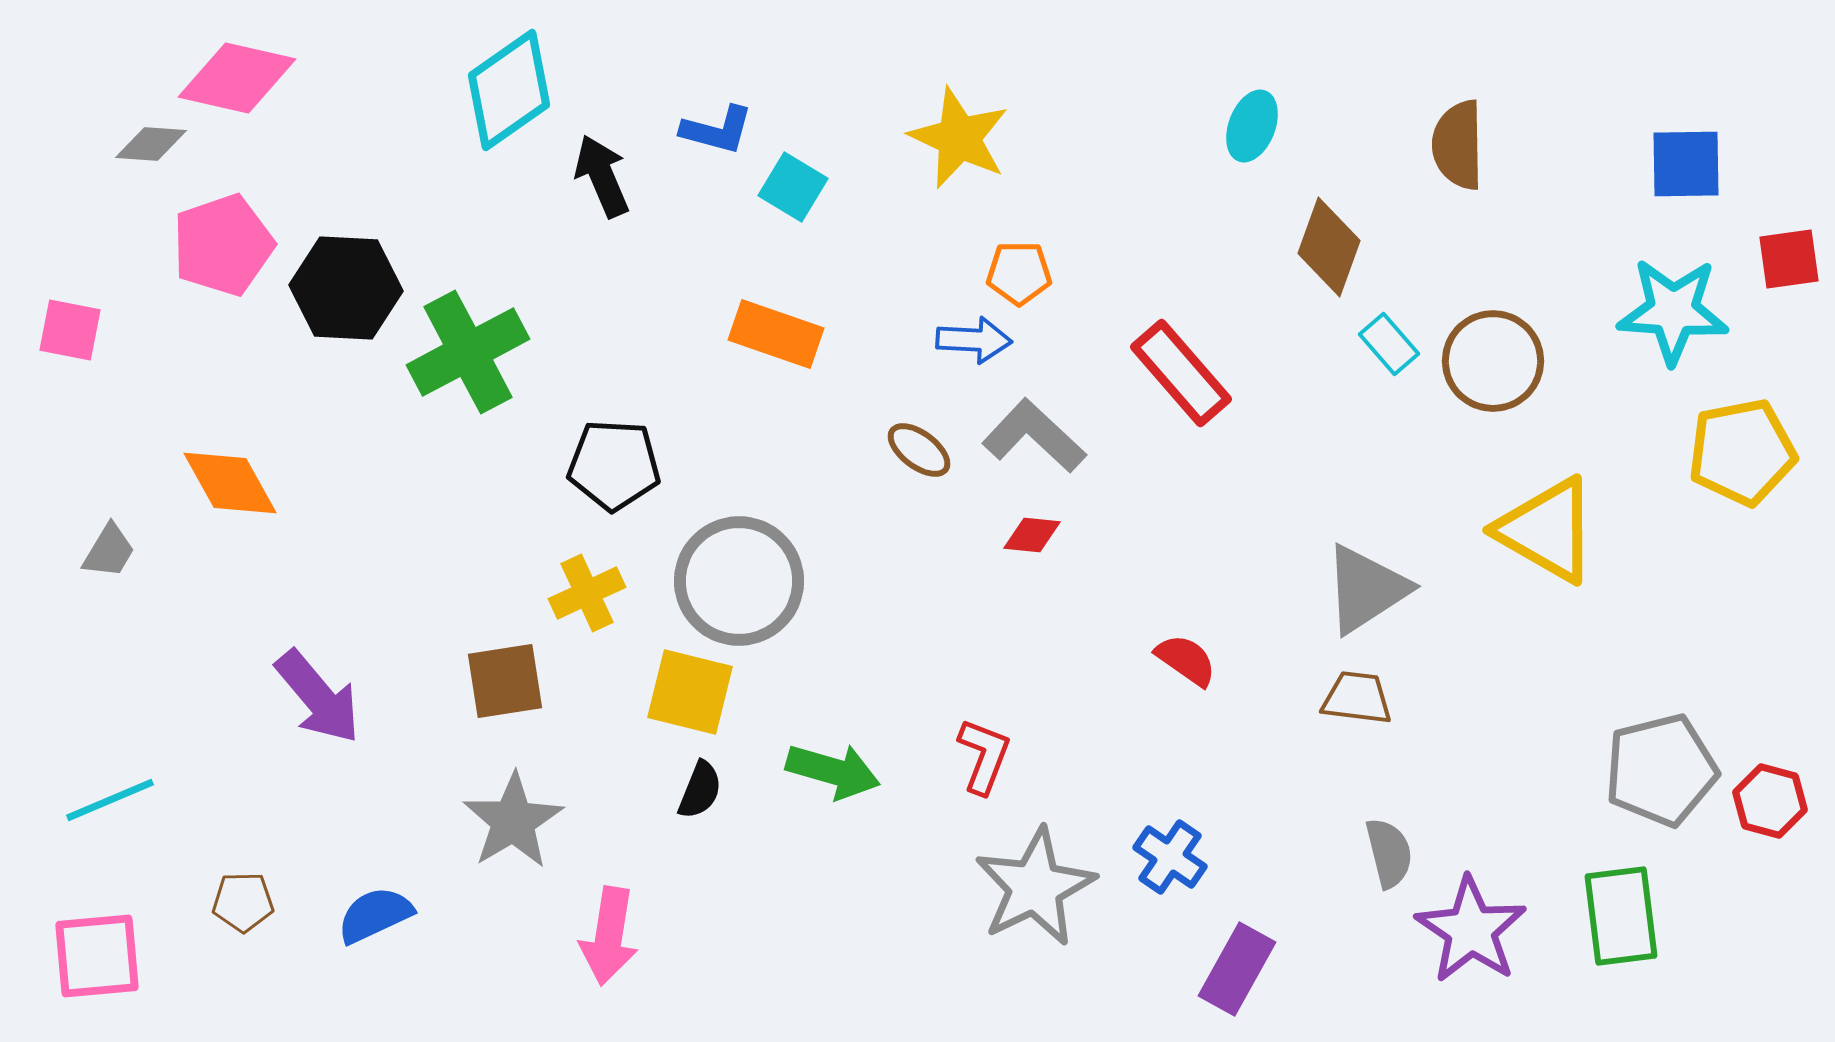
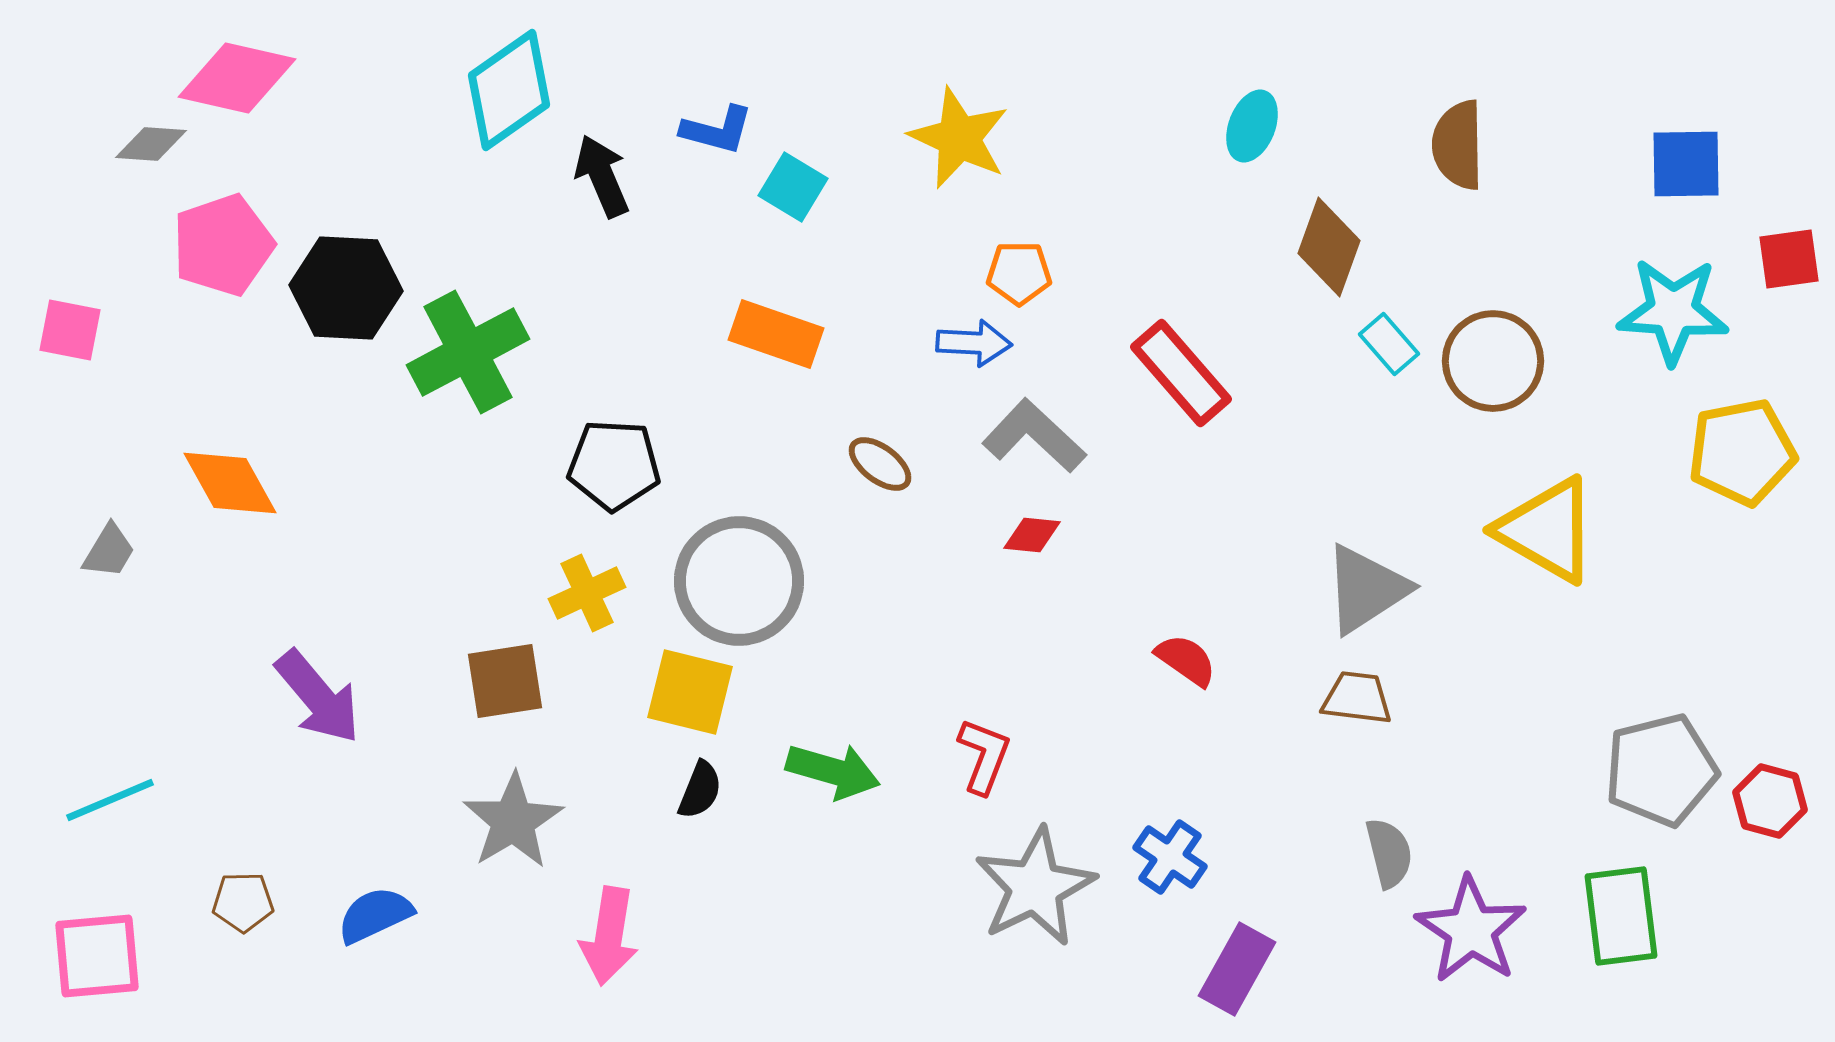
blue arrow at (974, 340): moved 3 px down
brown ellipse at (919, 450): moved 39 px left, 14 px down
